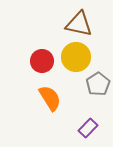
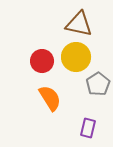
purple rectangle: rotated 30 degrees counterclockwise
